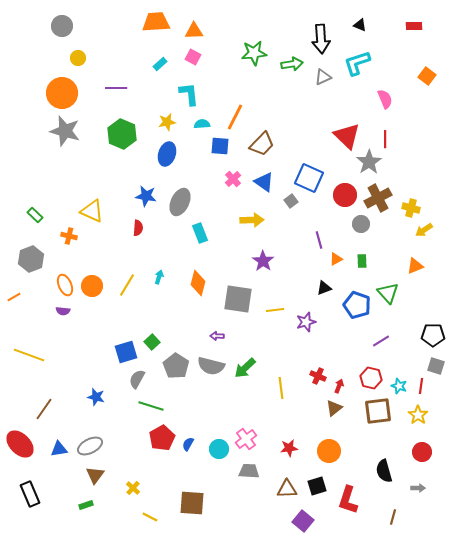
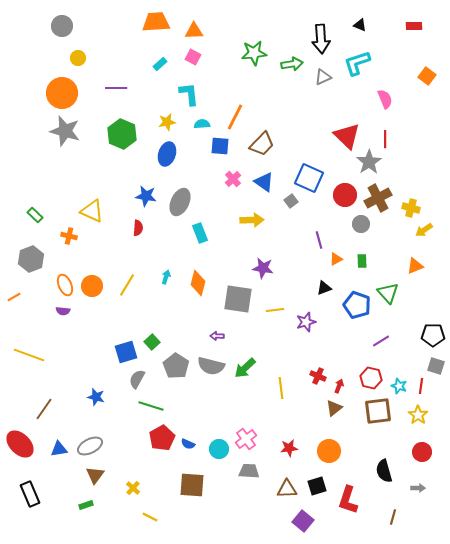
purple star at (263, 261): moved 7 px down; rotated 25 degrees counterclockwise
cyan arrow at (159, 277): moved 7 px right
blue semicircle at (188, 444): rotated 96 degrees counterclockwise
brown square at (192, 503): moved 18 px up
